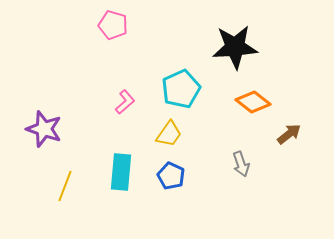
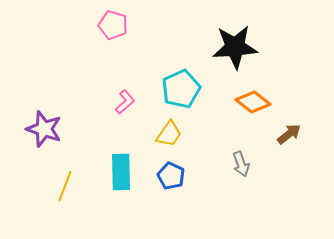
cyan rectangle: rotated 6 degrees counterclockwise
